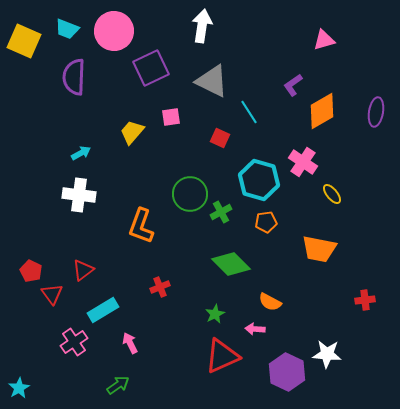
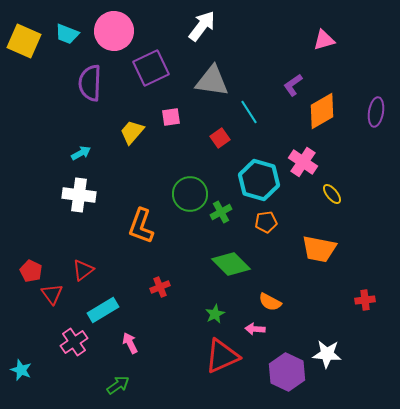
white arrow at (202, 26): rotated 28 degrees clockwise
cyan trapezoid at (67, 29): moved 5 px down
purple semicircle at (74, 77): moved 16 px right, 6 px down
gray triangle at (212, 81): rotated 18 degrees counterclockwise
red square at (220, 138): rotated 30 degrees clockwise
cyan star at (19, 388): moved 2 px right, 18 px up; rotated 20 degrees counterclockwise
